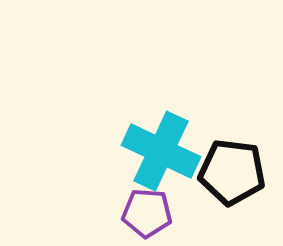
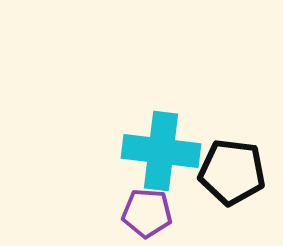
cyan cross: rotated 18 degrees counterclockwise
